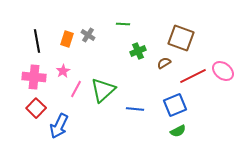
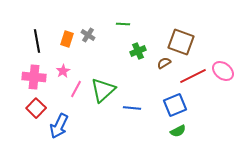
brown square: moved 4 px down
blue line: moved 3 px left, 1 px up
